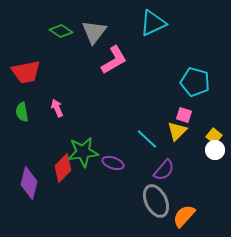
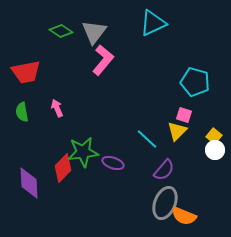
pink L-shape: moved 11 px left; rotated 20 degrees counterclockwise
purple diamond: rotated 16 degrees counterclockwise
gray ellipse: moved 9 px right, 2 px down; rotated 48 degrees clockwise
orange semicircle: rotated 110 degrees counterclockwise
